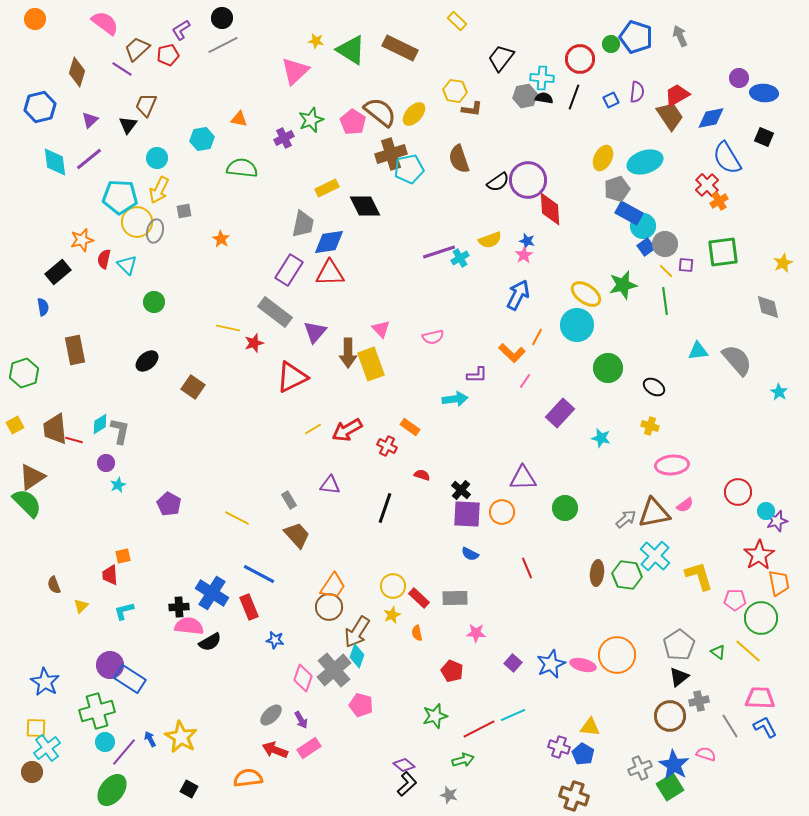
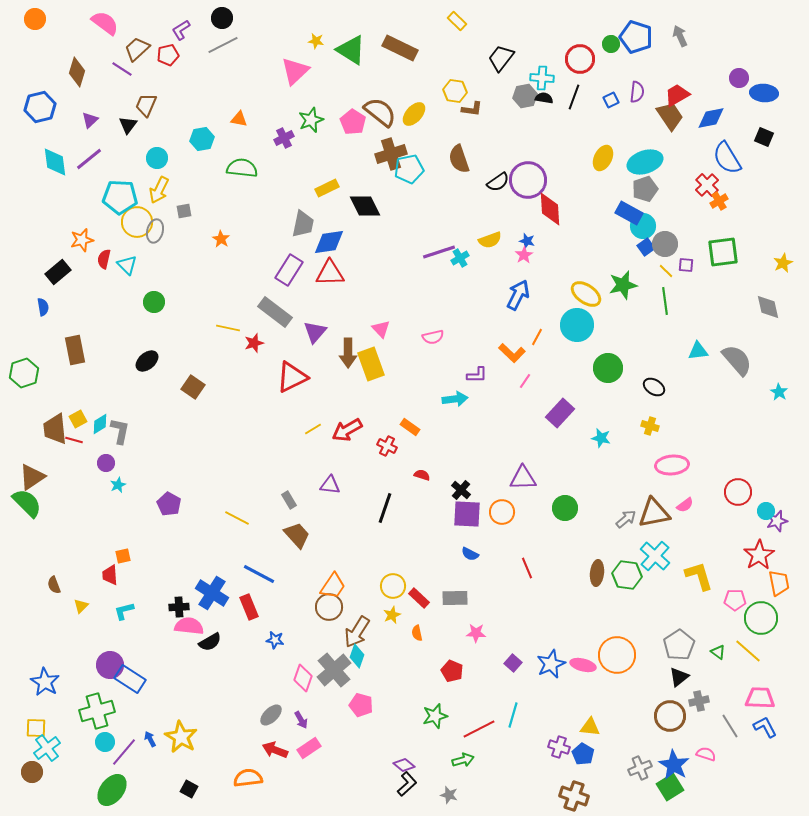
gray pentagon at (617, 189): moved 28 px right
yellow square at (15, 425): moved 63 px right, 6 px up
cyan line at (513, 715): rotated 50 degrees counterclockwise
